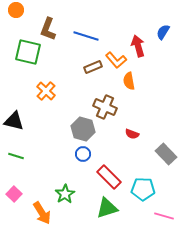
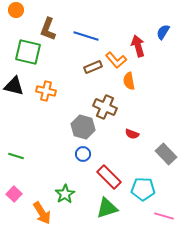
orange cross: rotated 30 degrees counterclockwise
black triangle: moved 35 px up
gray hexagon: moved 2 px up
